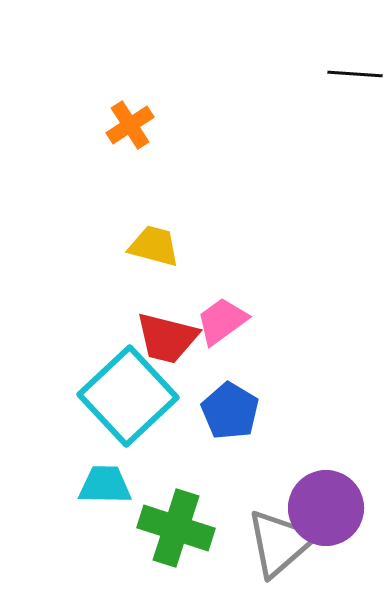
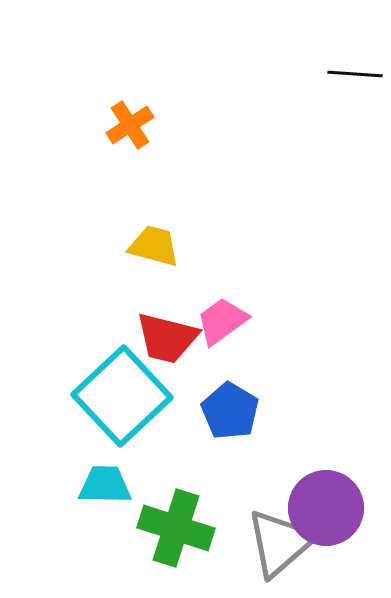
cyan square: moved 6 px left
